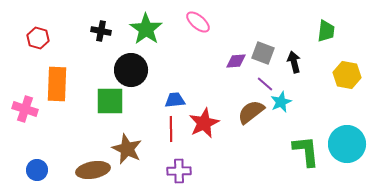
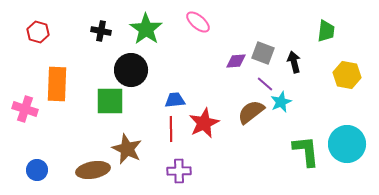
red hexagon: moved 6 px up
